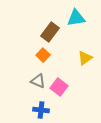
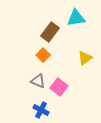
blue cross: rotated 21 degrees clockwise
